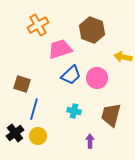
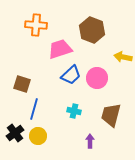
orange cross: moved 2 px left; rotated 35 degrees clockwise
